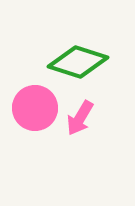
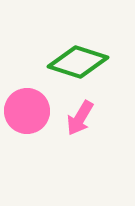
pink circle: moved 8 px left, 3 px down
